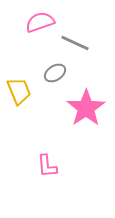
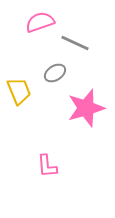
pink star: rotated 18 degrees clockwise
